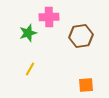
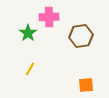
green star: rotated 18 degrees counterclockwise
